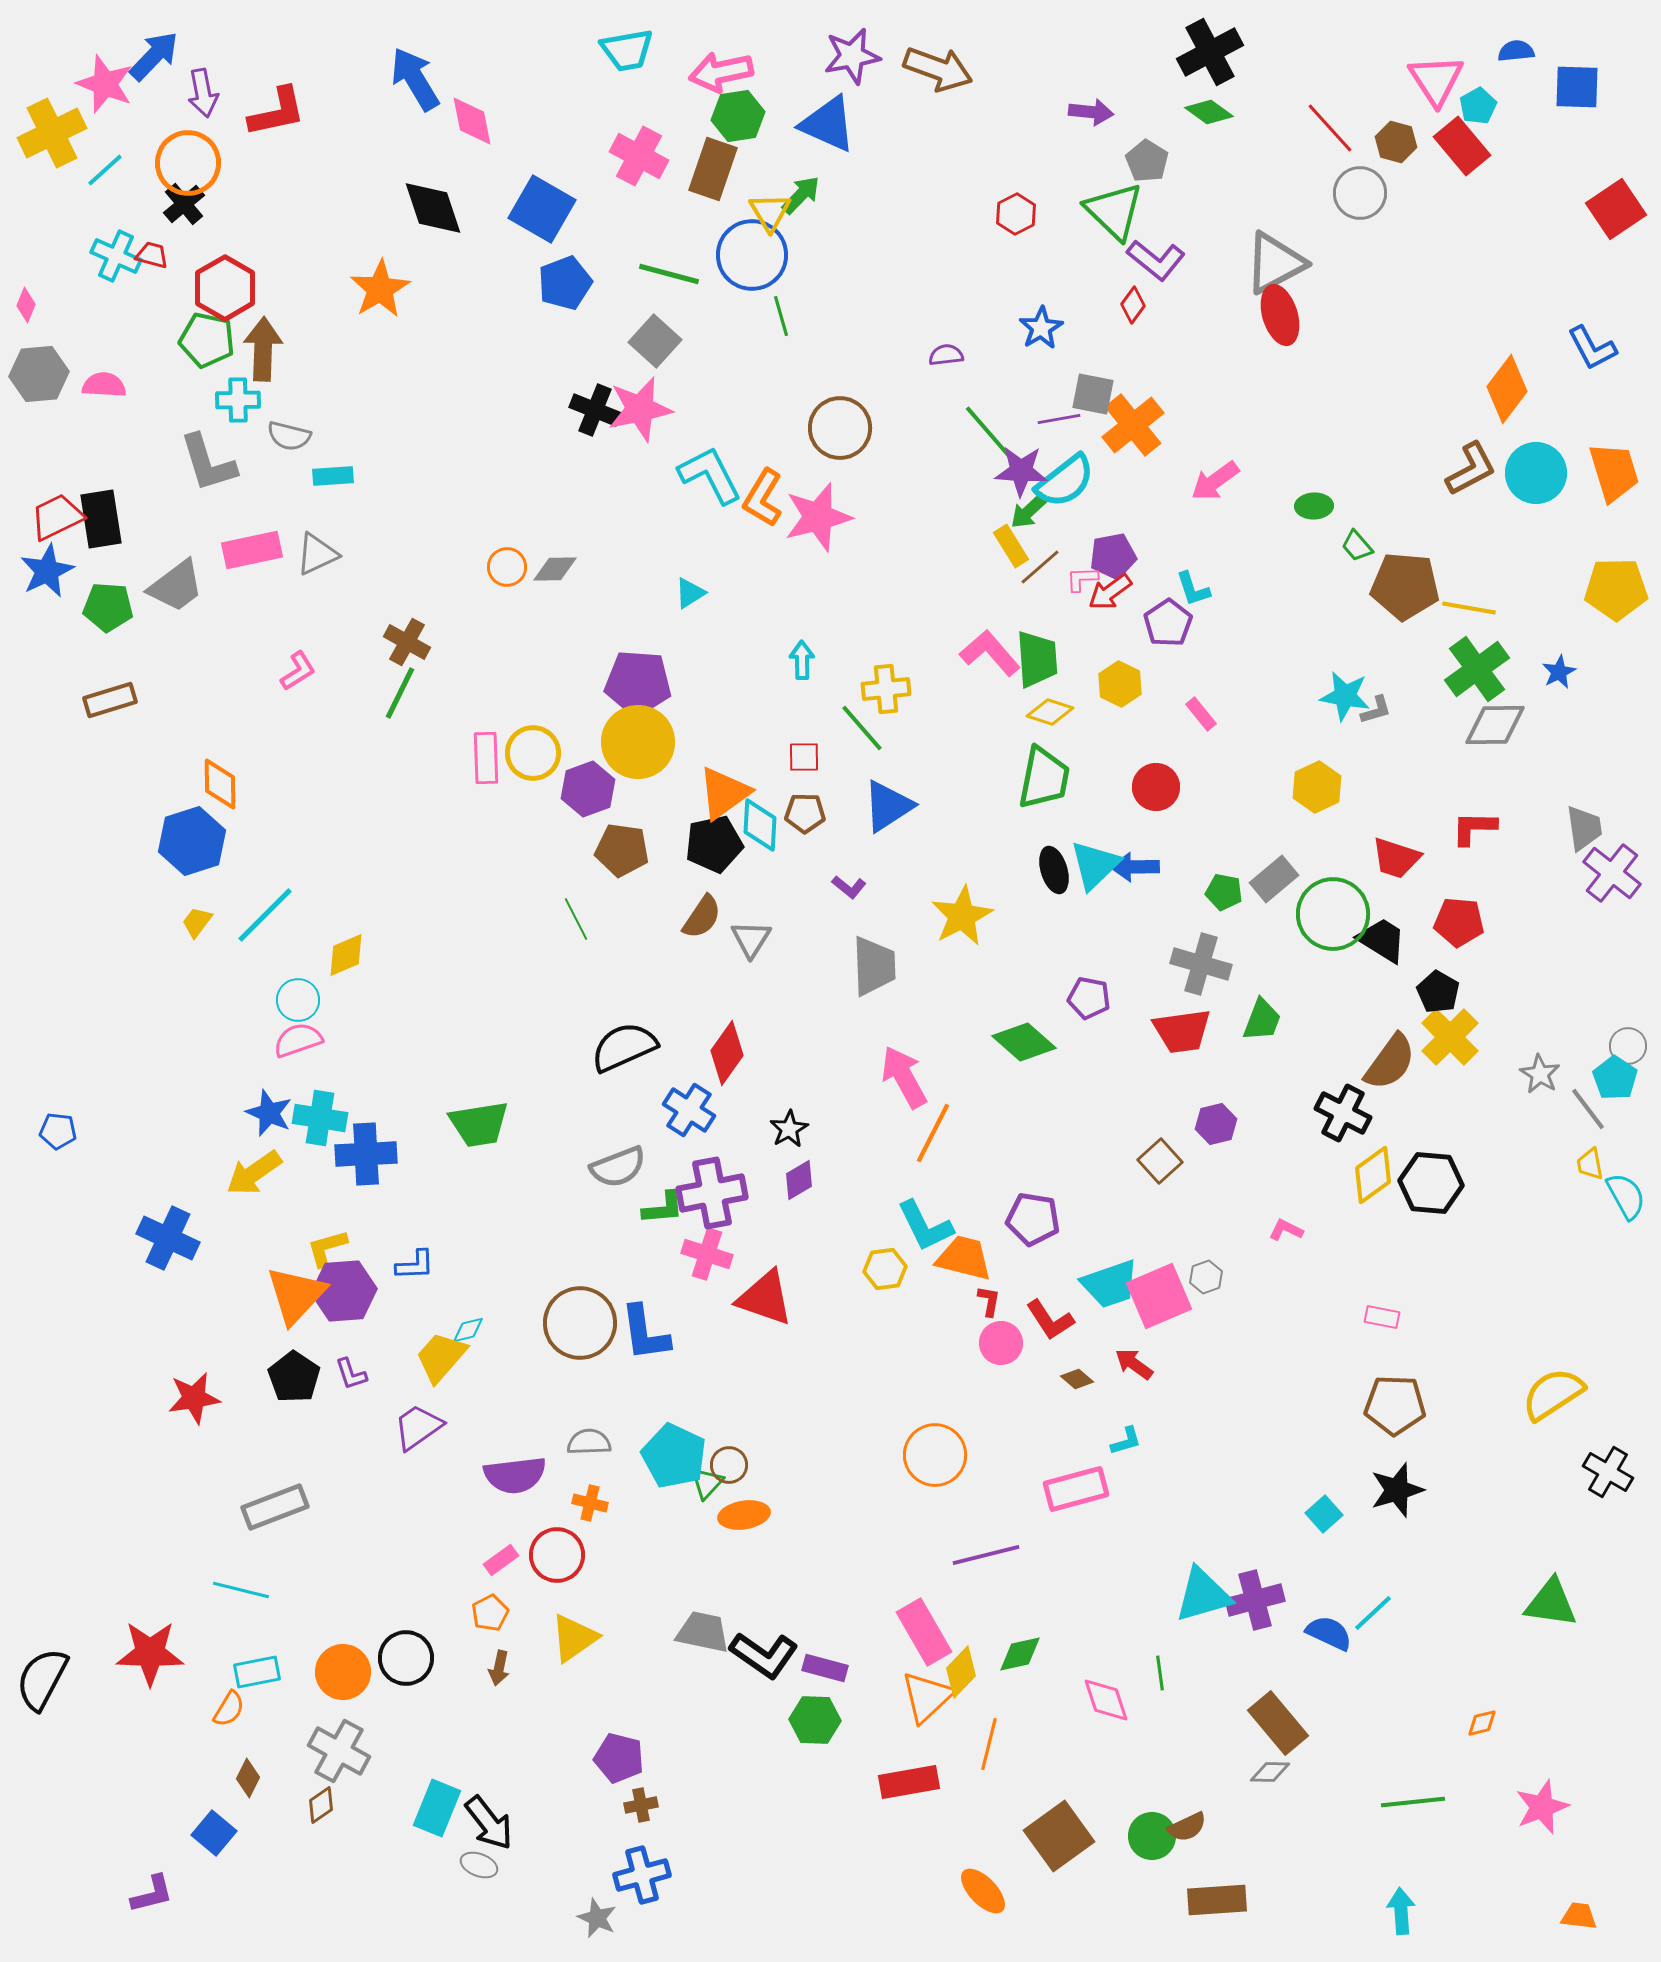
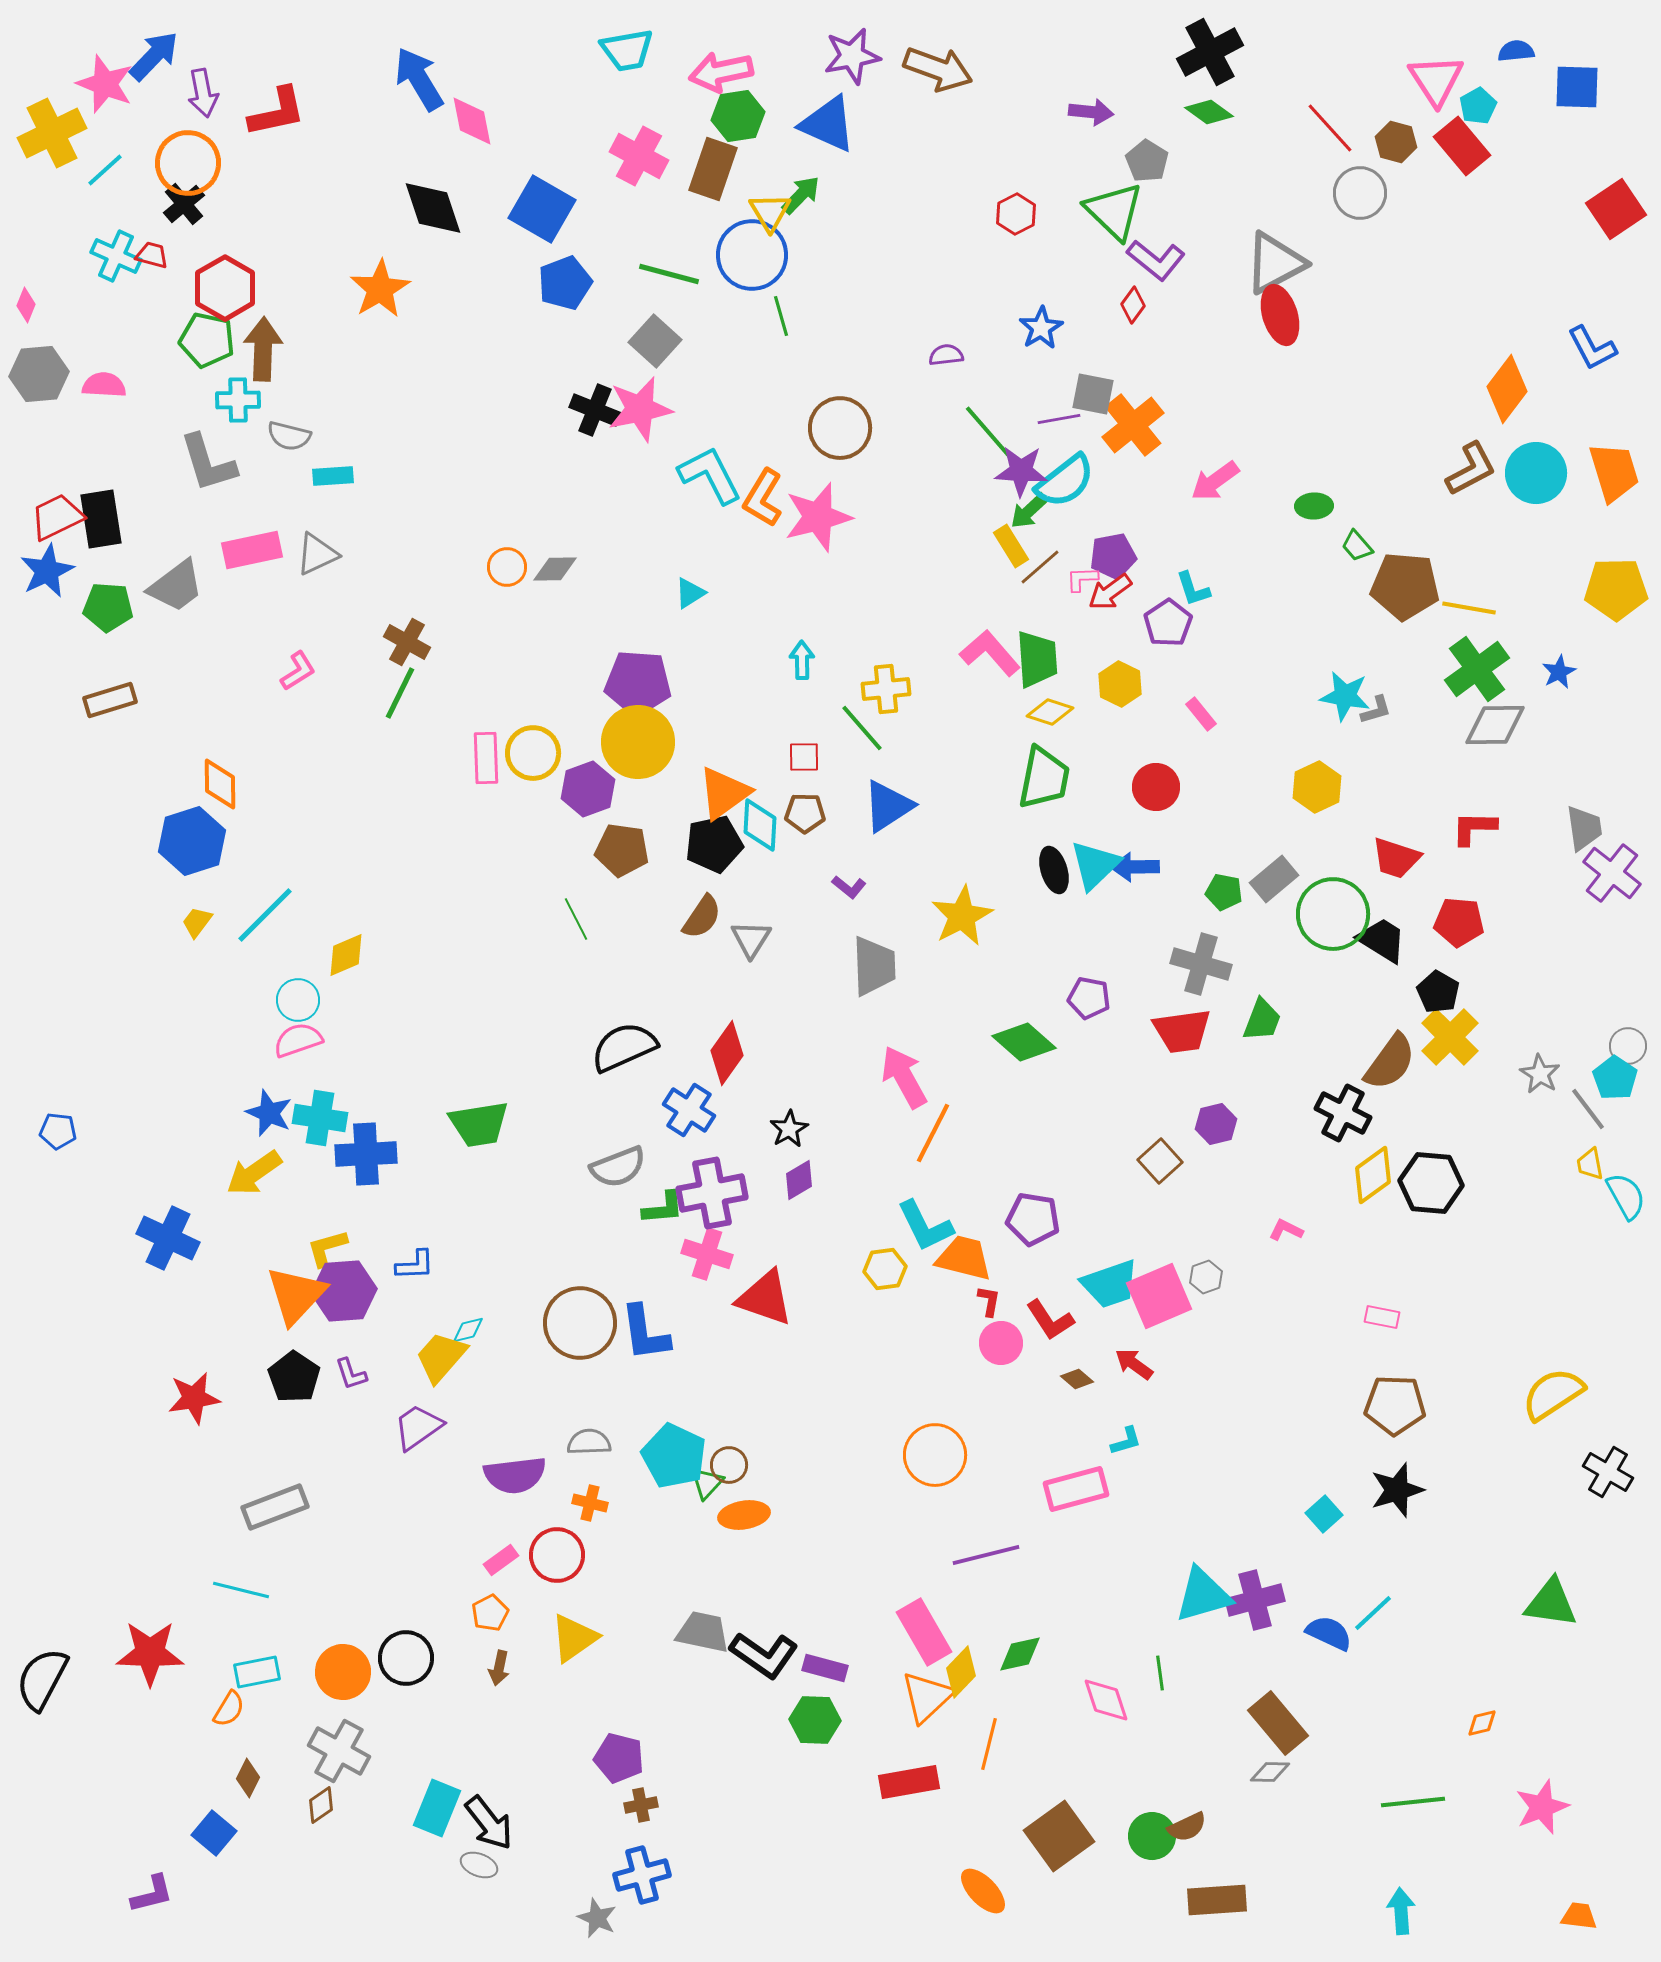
blue arrow at (415, 79): moved 4 px right
